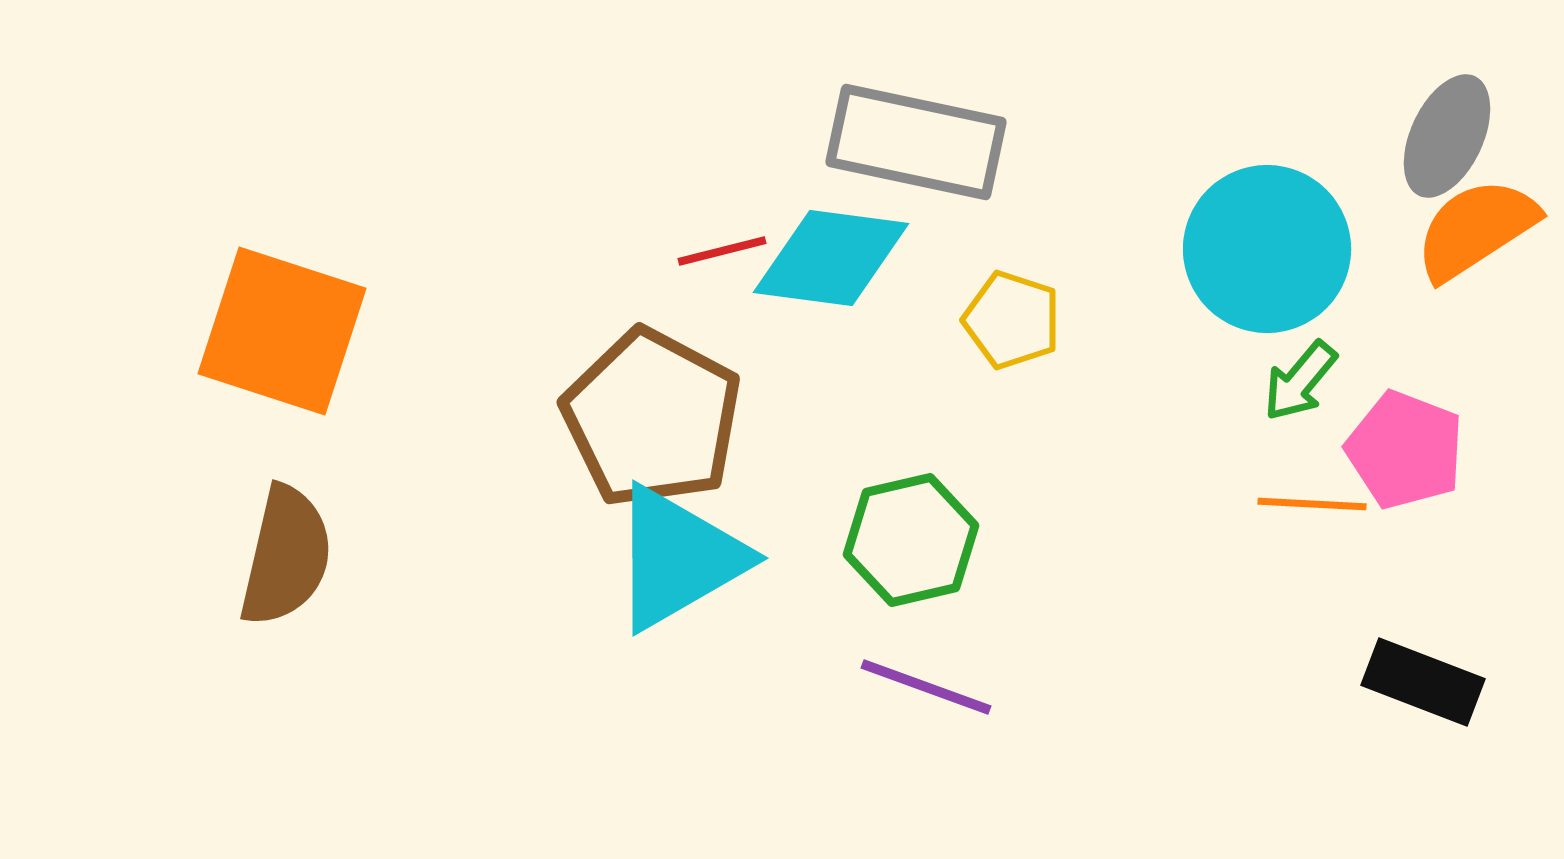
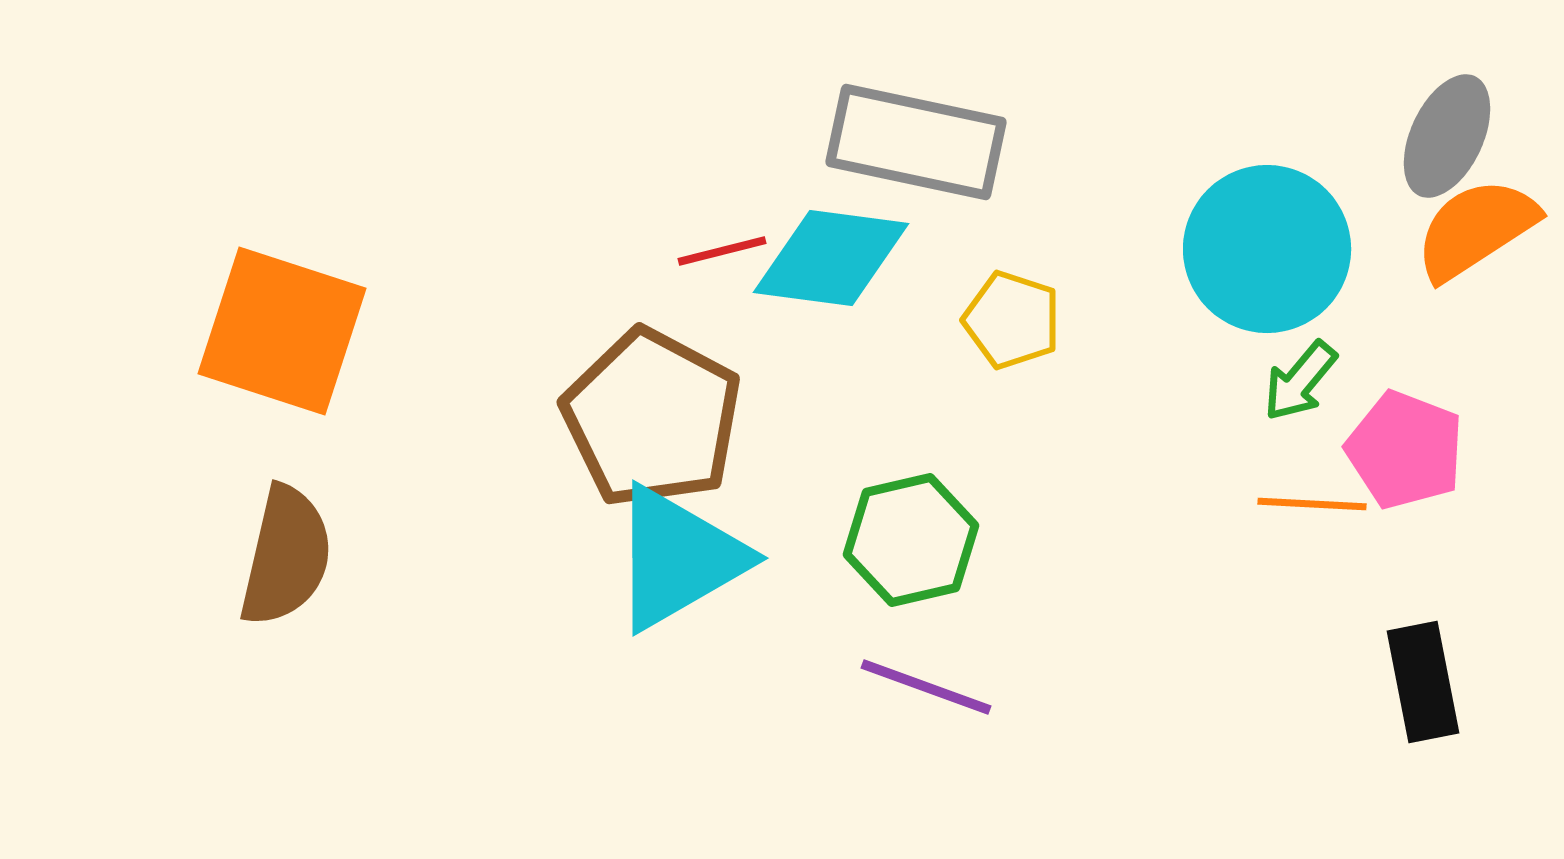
black rectangle: rotated 58 degrees clockwise
